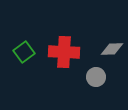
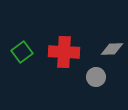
green square: moved 2 px left
